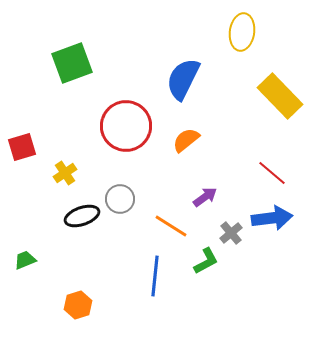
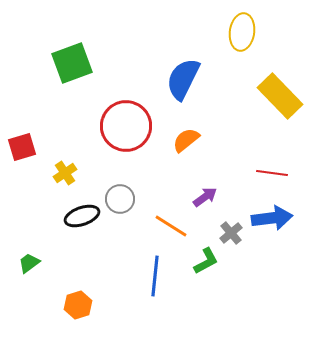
red line: rotated 32 degrees counterclockwise
green trapezoid: moved 4 px right, 3 px down; rotated 15 degrees counterclockwise
